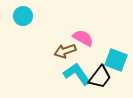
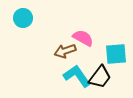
cyan circle: moved 2 px down
cyan square: moved 6 px up; rotated 25 degrees counterclockwise
cyan L-shape: moved 2 px down
